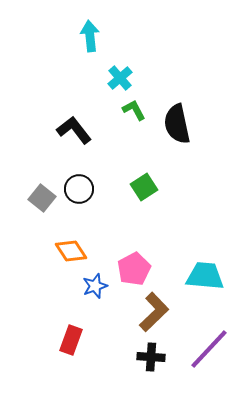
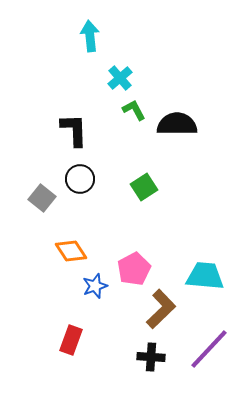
black semicircle: rotated 102 degrees clockwise
black L-shape: rotated 36 degrees clockwise
black circle: moved 1 px right, 10 px up
brown L-shape: moved 7 px right, 3 px up
